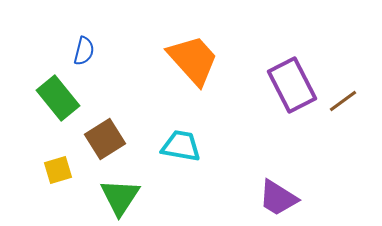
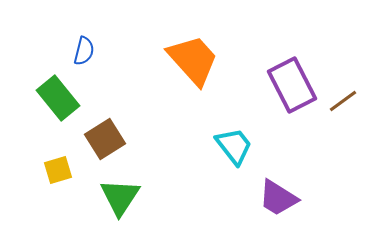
cyan trapezoid: moved 53 px right; rotated 42 degrees clockwise
